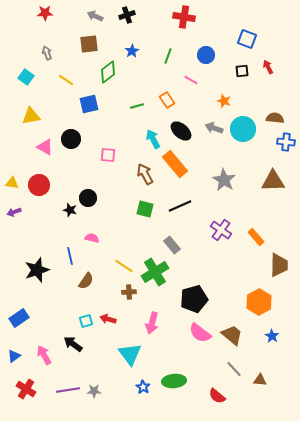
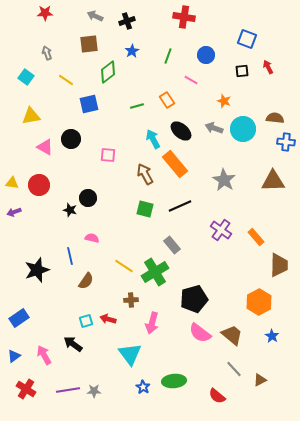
black cross at (127, 15): moved 6 px down
brown cross at (129, 292): moved 2 px right, 8 px down
brown triangle at (260, 380): rotated 32 degrees counterclockwise
